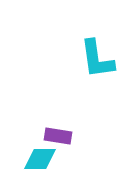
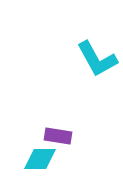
cyan L-shape: rotated 21 degrees counterclockwise
